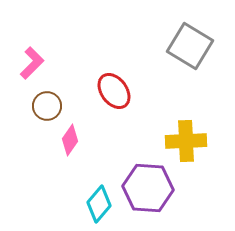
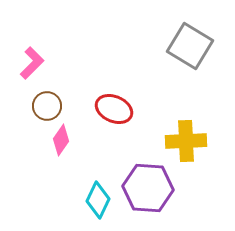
red ellipse: moved 18 px down; rotated 30 degrees counterclockwise
pink diamond: moved 9 px left
cyan diamond: moved 1 px left, 4 px up; rotated 15 degrees counterclockwise
